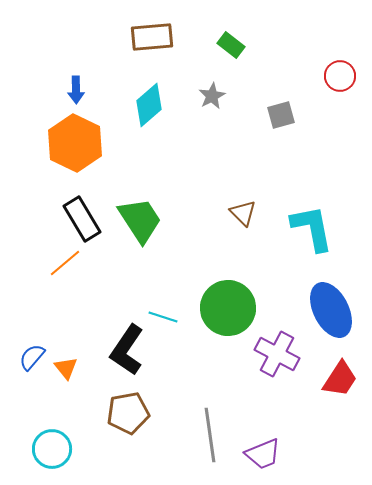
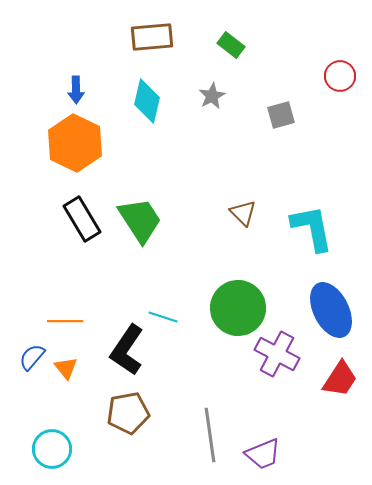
cyan diamond: moved 2 px left, 4 px up; rotated 36 degrees counterclockwise
orange line: moved 58 px down; rotated 40 degrees clockwise
green circle: moved 10 px right
